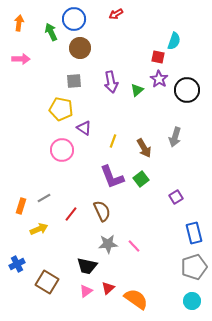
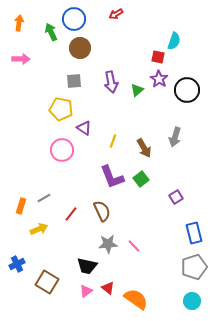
red triangle: rotated 40 degrees counterclockwise
